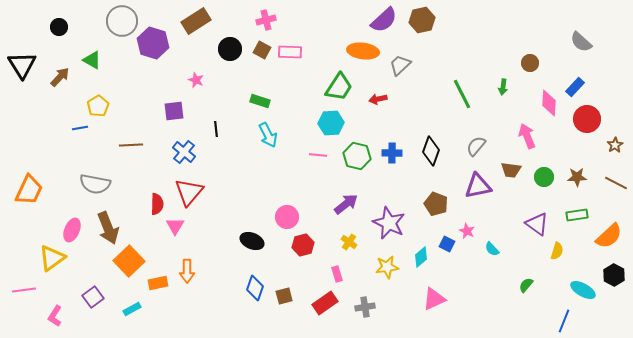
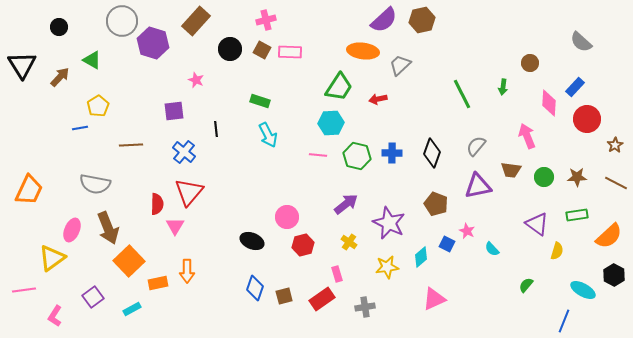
brown rectangle at (196, 21): rotated 16 degrees counterclockwise
black diamond at (431, 151): moved 1 px right, 2 px down
red rectangle at (325, 303): moved 3 px left, 4 px up
